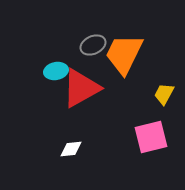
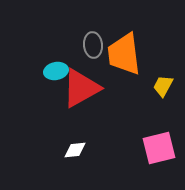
gray ellipse: rotated 70 degrees counterclockwise
orange trapezoid: rotated 33 degrees counterclockwise
yellow trapezoid: moved 1 px left, 8 px up
pink square: moved 8 px right, 11 px down
white diamond: moved 4 px right, 1 px down
